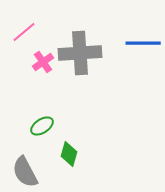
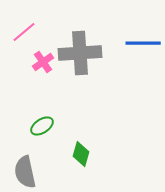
green diamond: moved 12 px right
gray semicircle: rotated 16 degrees clockwise
